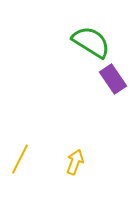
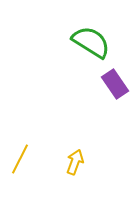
purple rectangle: moved 2 px right, 5 px down
